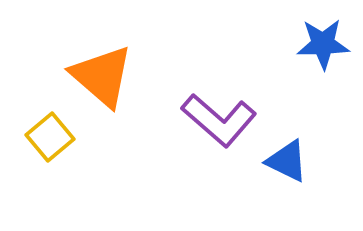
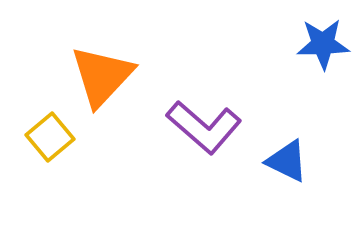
orange triangle: rotated 32 degrees clockwise
purple L-shape: moved 15 px left, 7 px down
